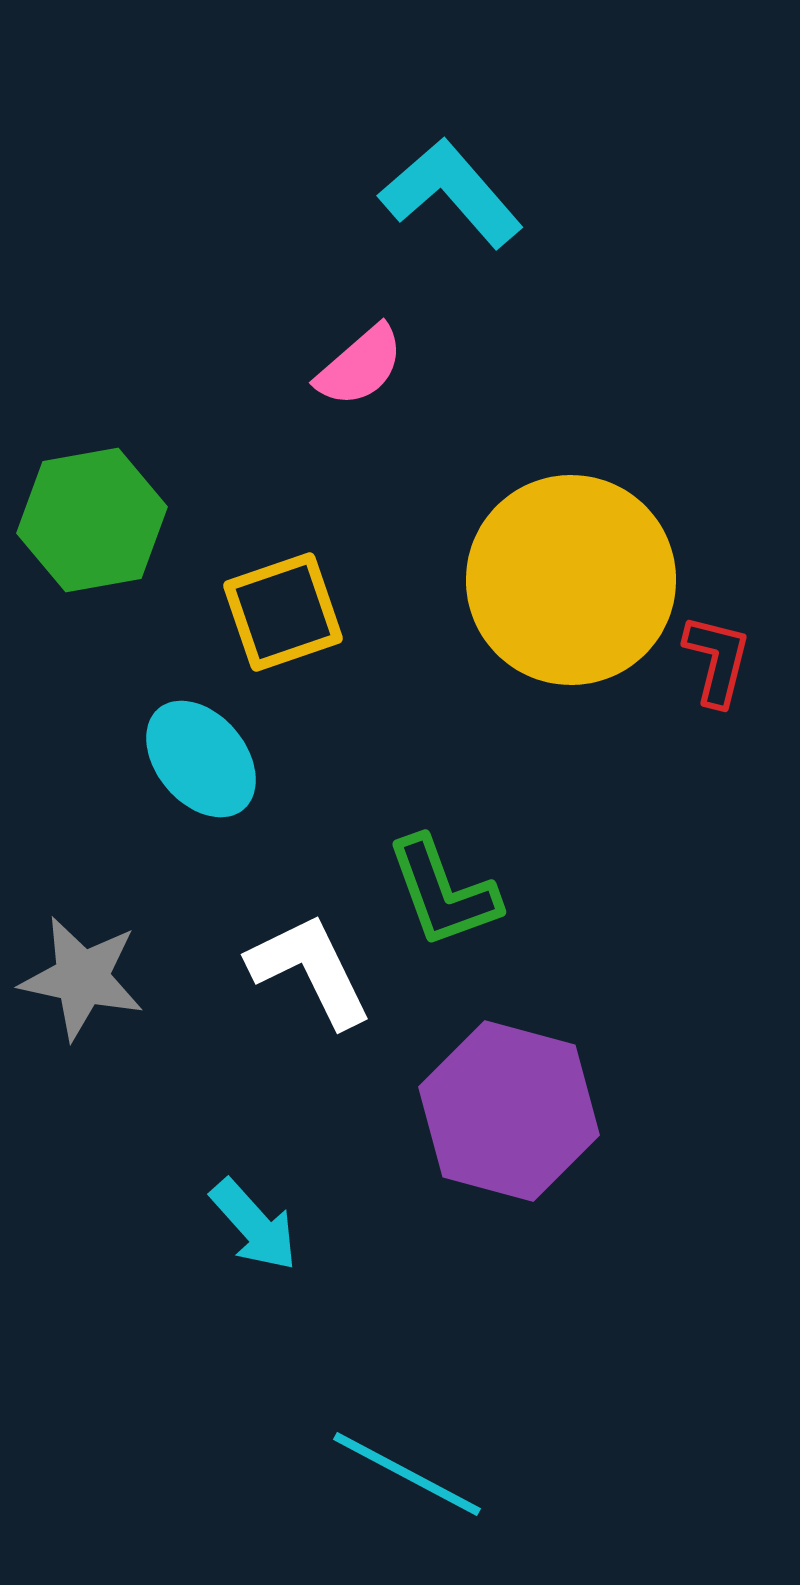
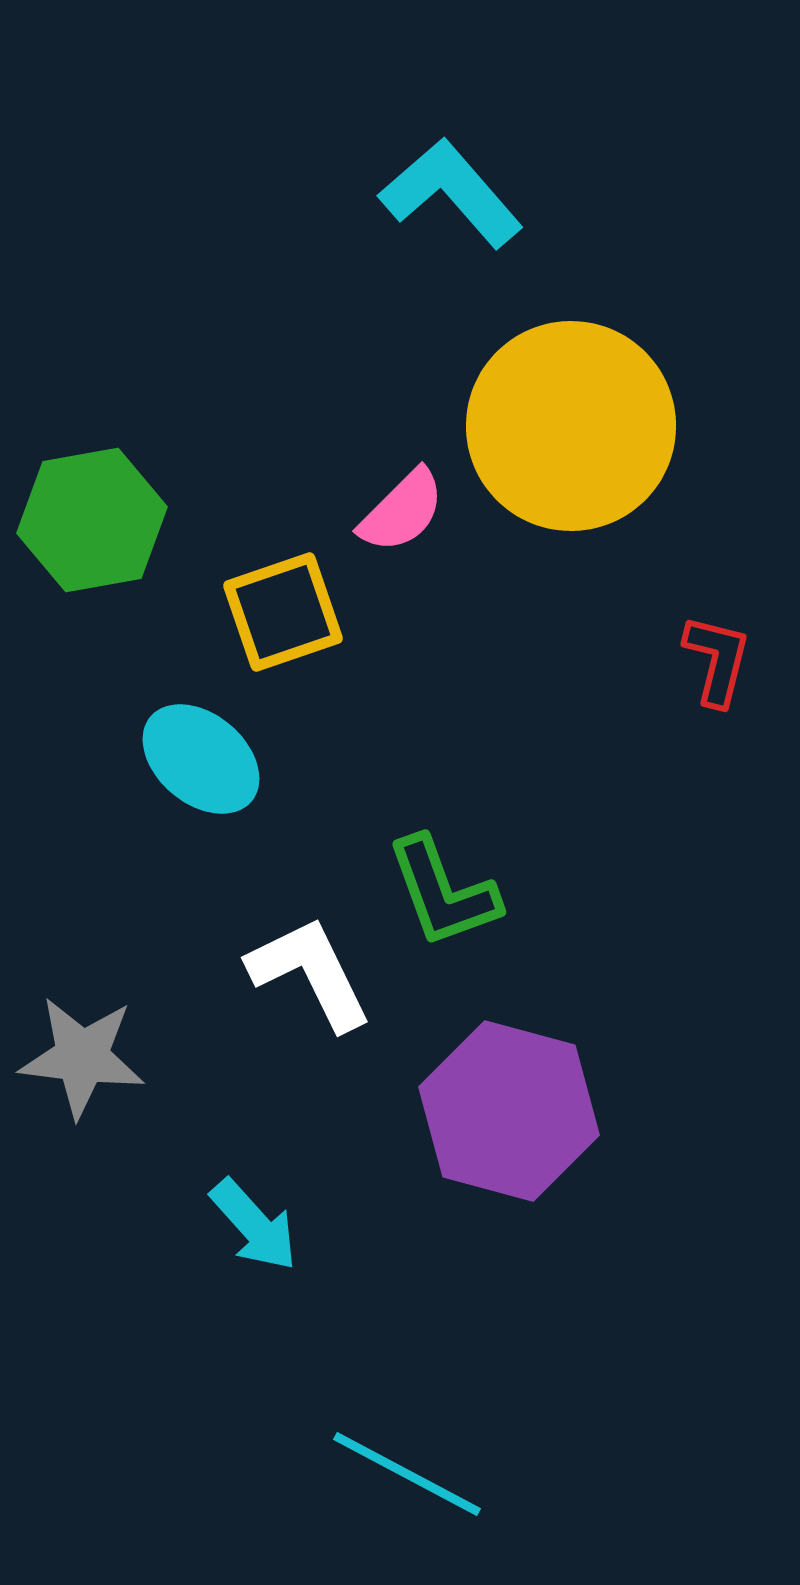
pink semicircle: moved 42 px right, 145 px down; rotated 4 degrees counterclockwise
yellow circle: moved 154 px up
cyan ellipse: rotated 10 degrees counterclockwise
white L-shape: moved 3 px down
gray star: moved 79 px down; rotated 5 degrees counterclockwise
